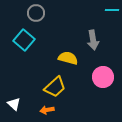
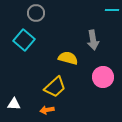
white triangle: rotated 40 degrees counterclockwise
